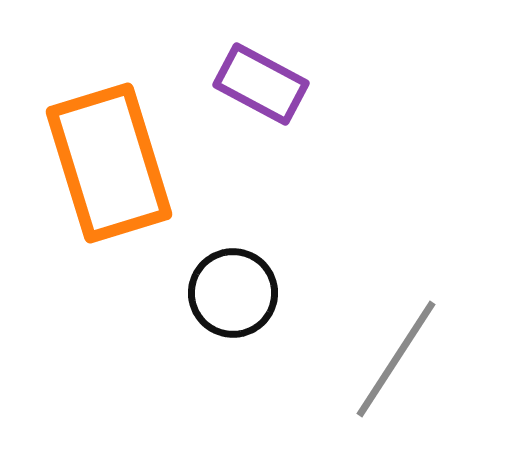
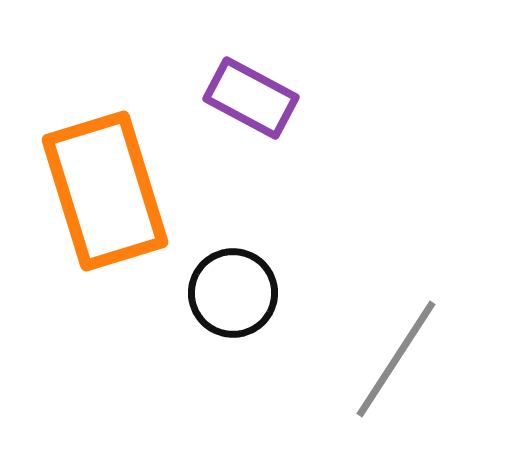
purple rectangle: moved 10 px left, 14 px down
orange rectangle: moved 4 px left, 28 px down
